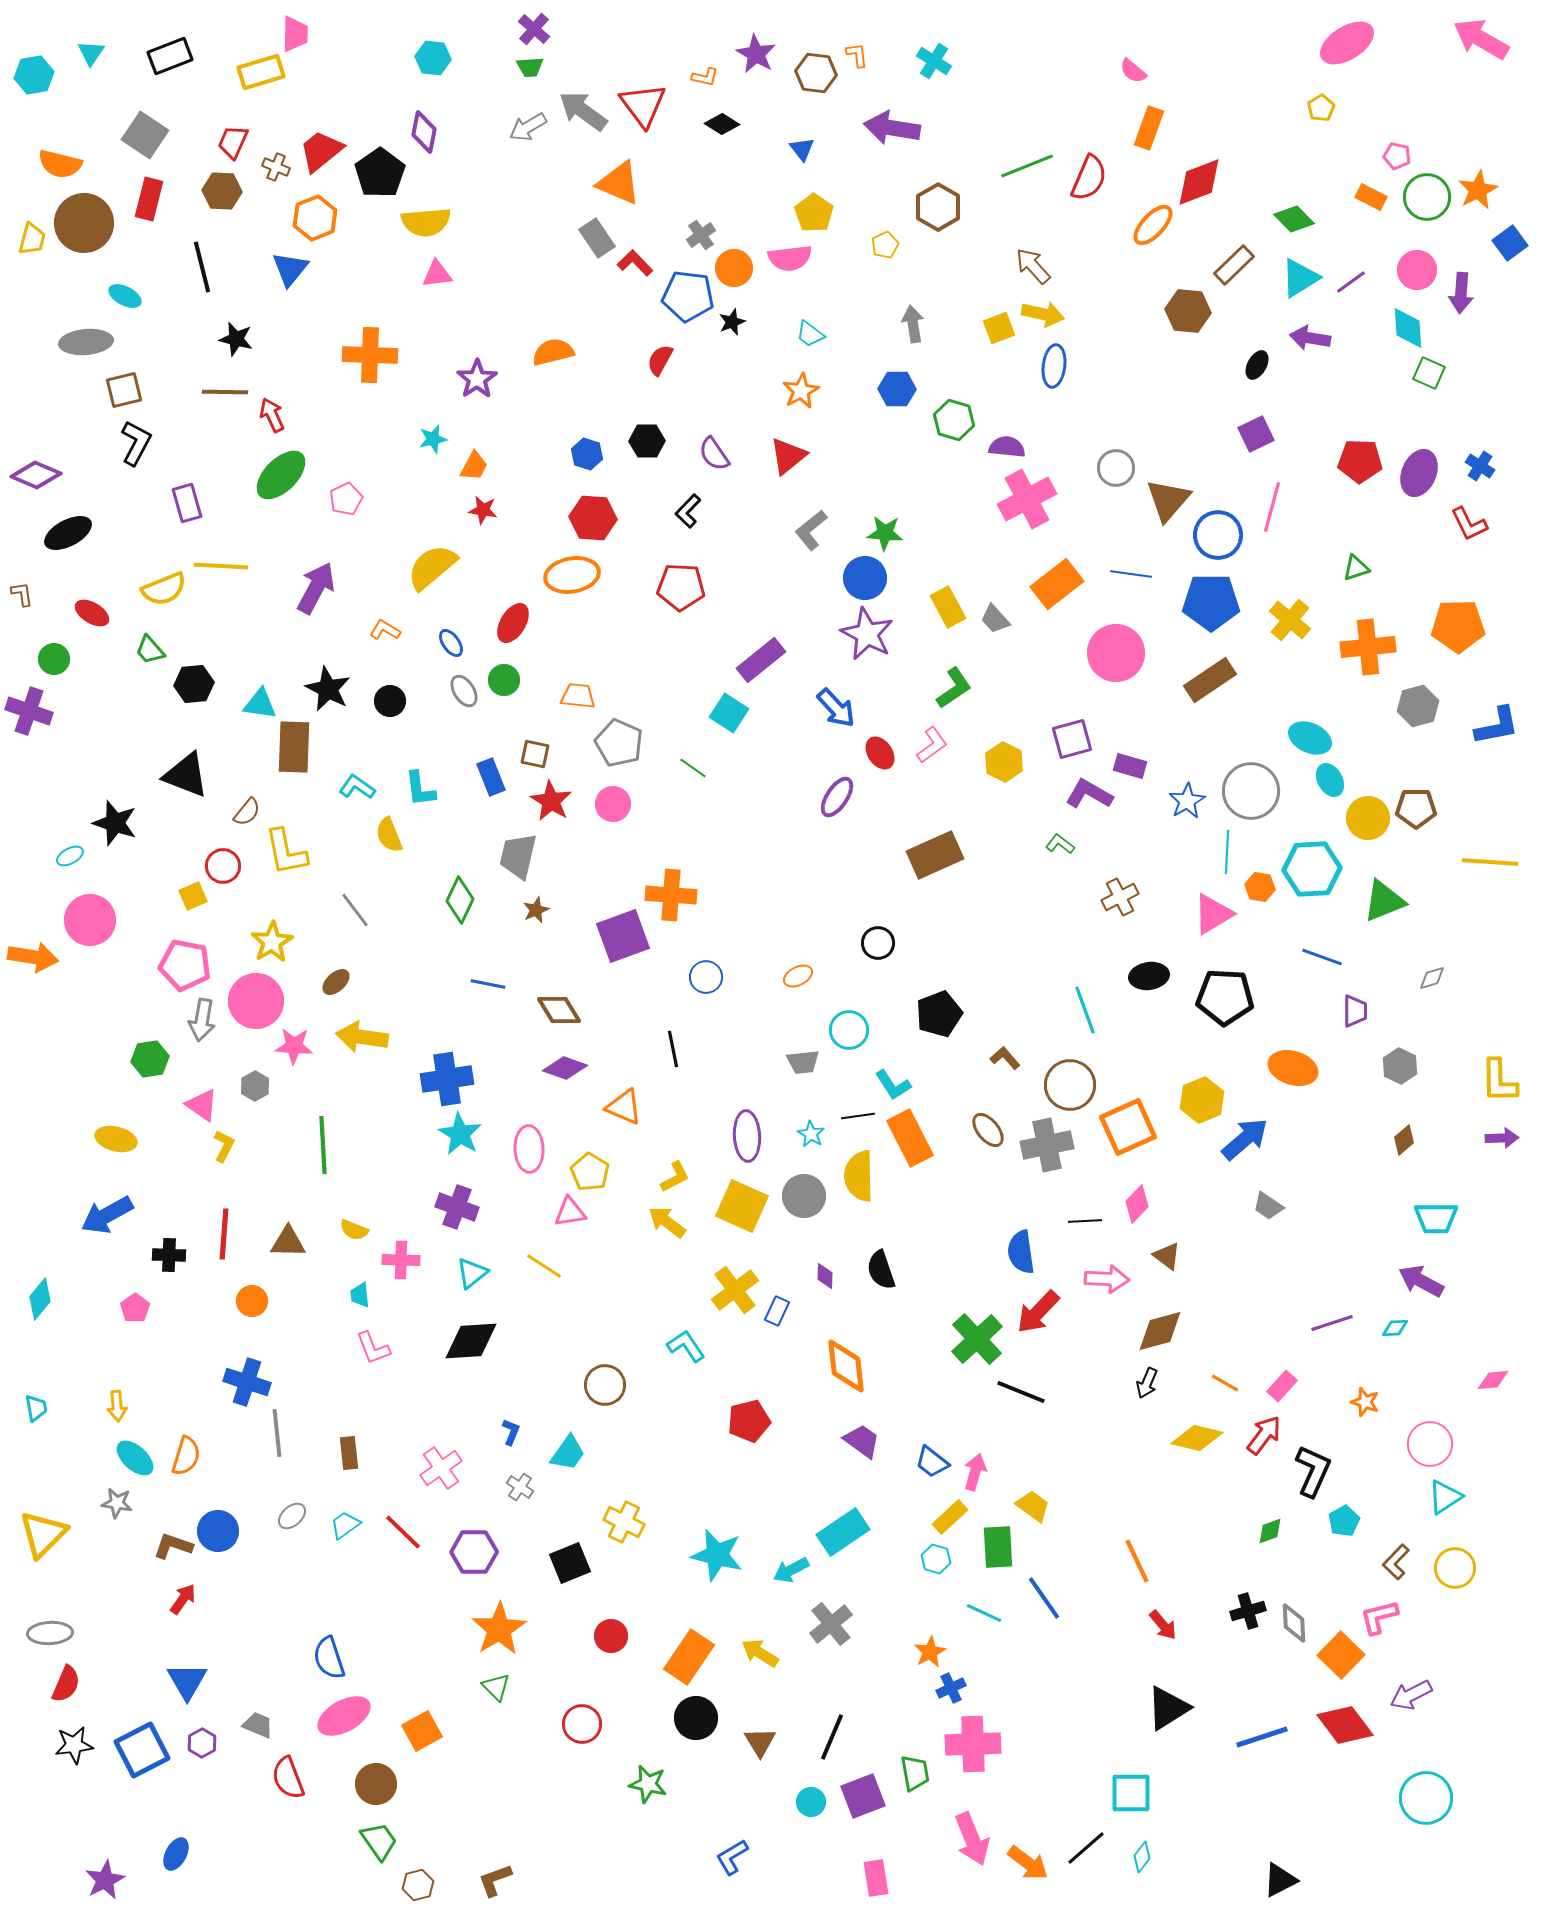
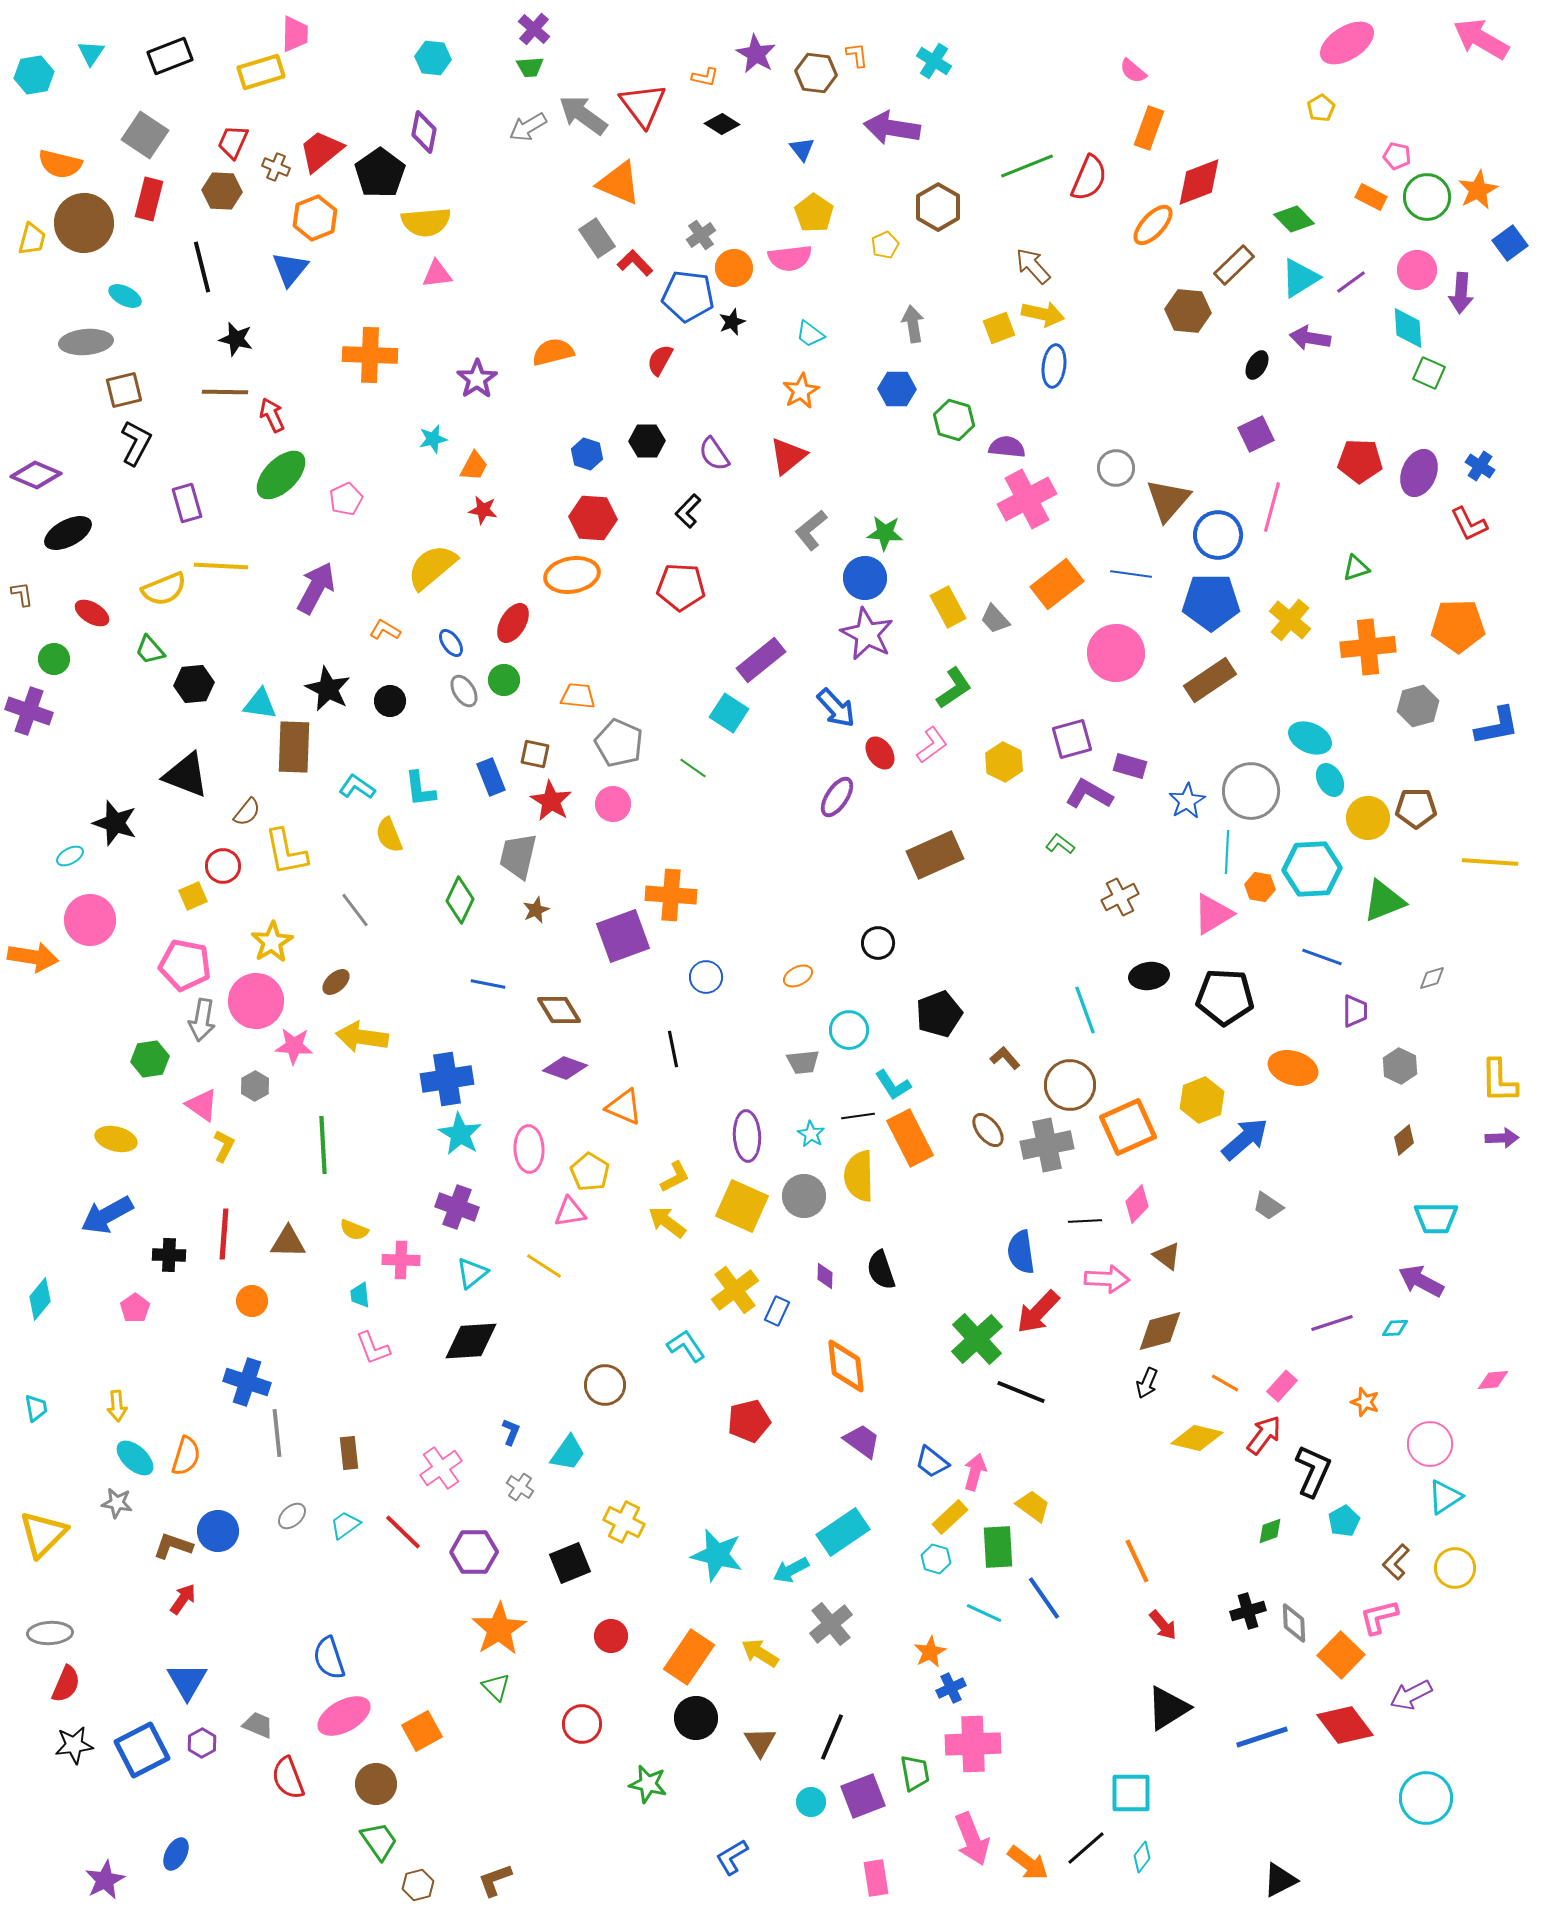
gray arrow at (583, 111): moved 4 px down
